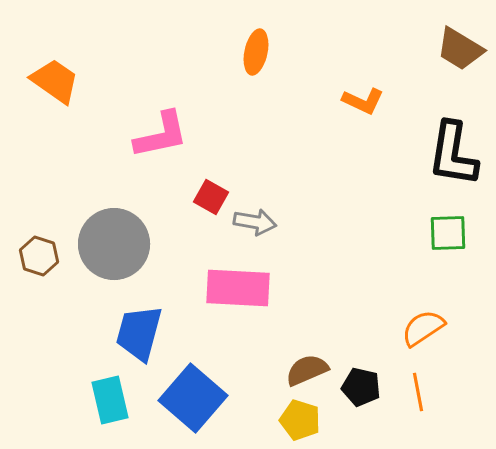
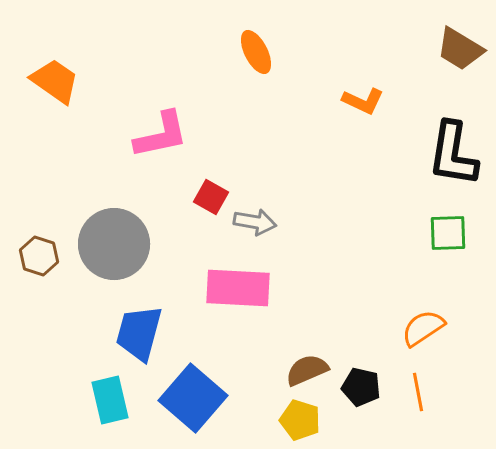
orange ellipse: rotated 39 degrees counterclockwise
